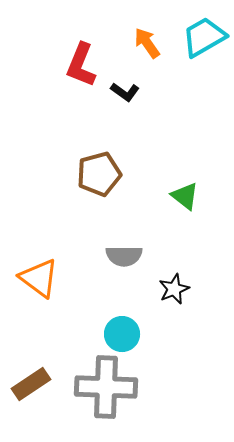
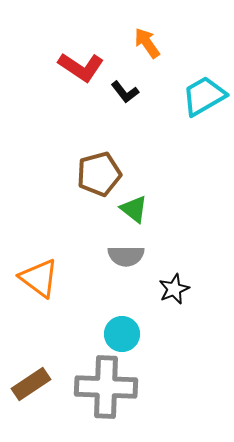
cyan trapezoid: moved 59 px down
red L-shape: moved 2 px down; rotated 78 degrees counterclockwise
black L-shape: rotated 16 degrees clockwise
green triangle: moved 51 px left, 13 px down
gray semicircle: moved 2 px right
